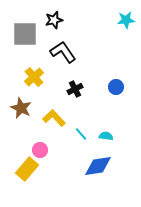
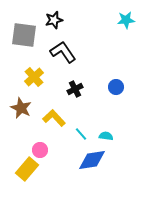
gray square: moved 1 px left, 1 px down; rotated 8 degrees clockwise
blue diamond: moved 6 px left, 6 px up
